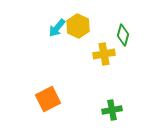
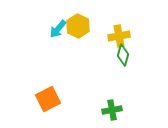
cyan arrow: moved 1 px right, 1 px down
green diamond: moved 20 px down
yellow cross: moved 15 px right, 18 px up
